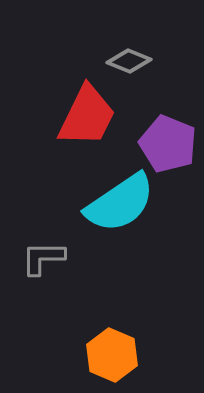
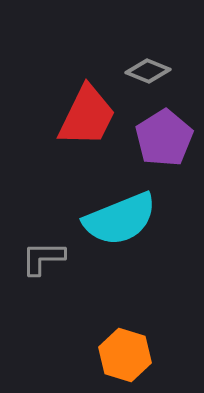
gray diamond: moved 19 px right, 10 px down
purple pentagon: moved 4 px left, 6 px up; rotated 18 degrees clockwise
cyan semicircle: moved 16 px down; rotated 12 degrees clockwise
orange hexagon: moved 13 px right; rotated 6 degrees counterclockwise
